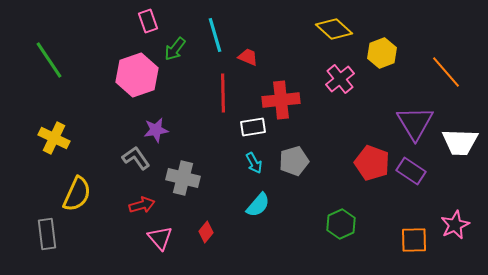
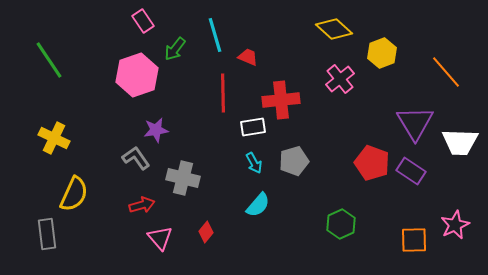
pink rectangle: moved 5 px left; rotated 15 degrees counterclockwise
yellow semicircle: moved 3 px left
